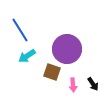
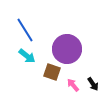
blue line: moved 5 px right
cyan arrow: rotated 108 degrees counterclockwise
pink arrow: rotated 144 degrees clockwise
